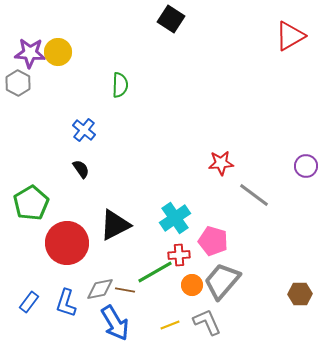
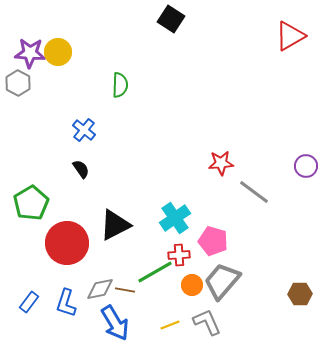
gray line: moved 3 px up
